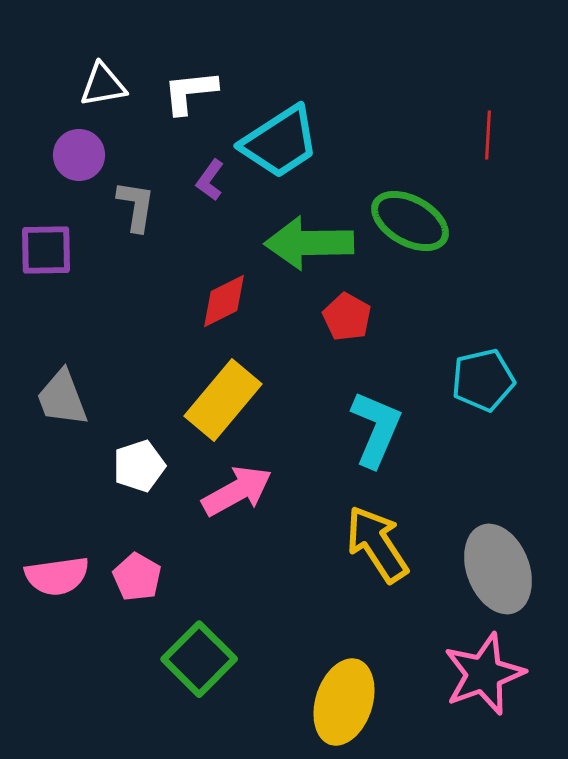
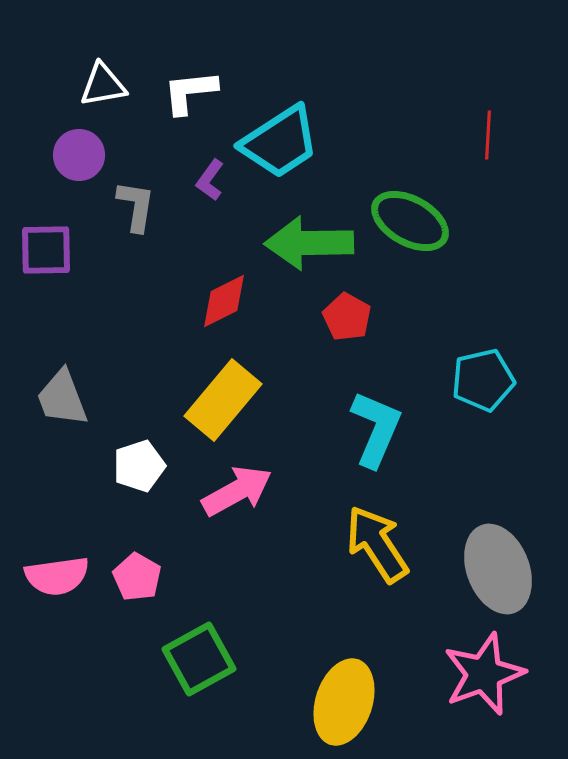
green square: rotated 16 degrees clockwise
